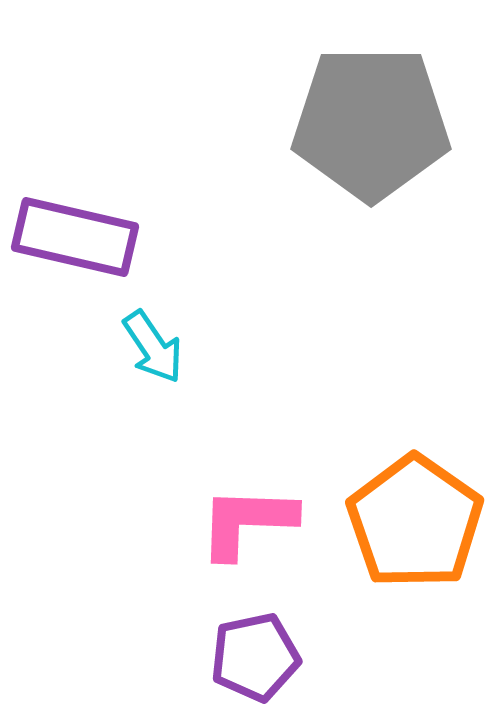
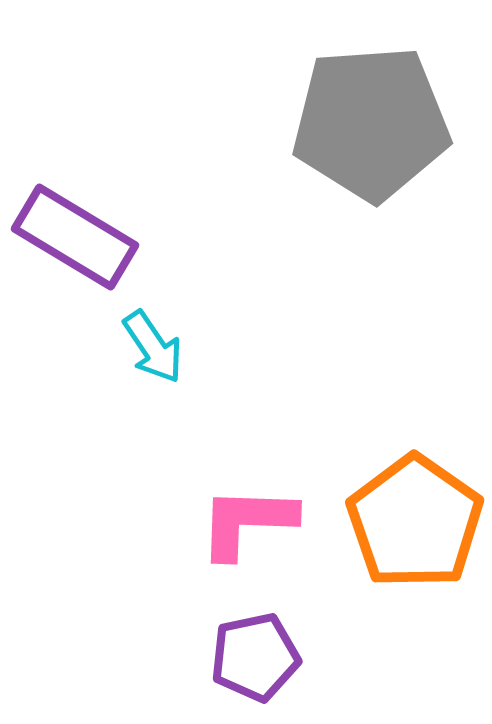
gray pentagon: rotated 4 degrees counterclockwise
purple rectangle: rotated 18 degrees clockwise
